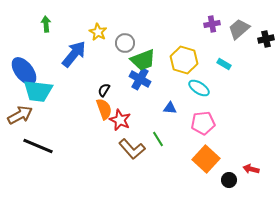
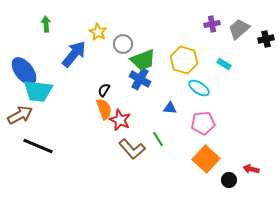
gray circle: moved 2 px left, 1 px down
